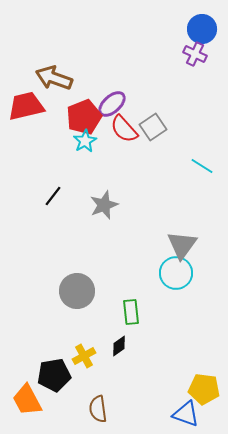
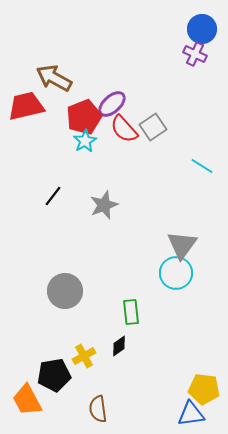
brown arrow: rotated 9 degrees clockwise
gray circle: moved 12 px left
blue triangle: moved 5 px right; rotated 28 degrees counterclockwise
